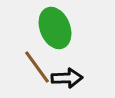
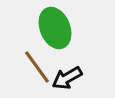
black arrow: rotated 152 degrees clockwise
